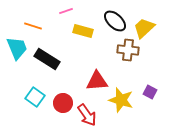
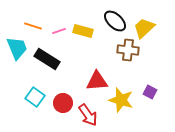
pink line: moved 7 px left, 20 px down
red arrow: moved 1 px right
